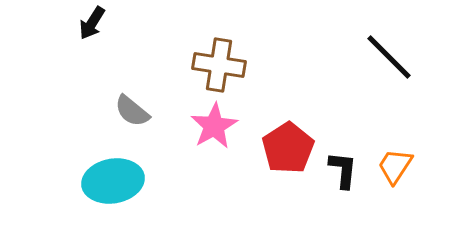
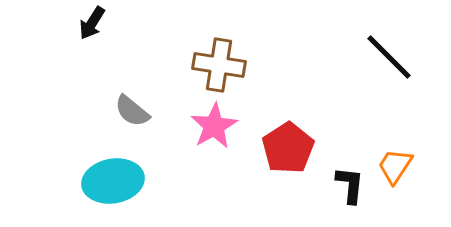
black L-shape: moved 7 px right, 15 px down
